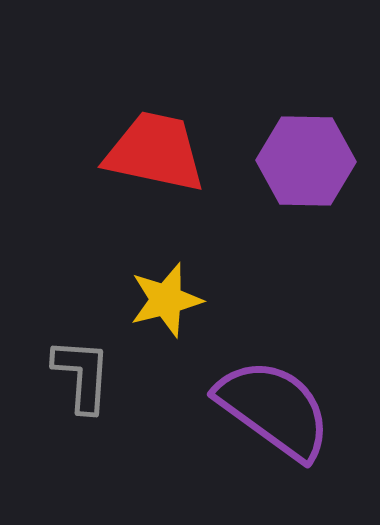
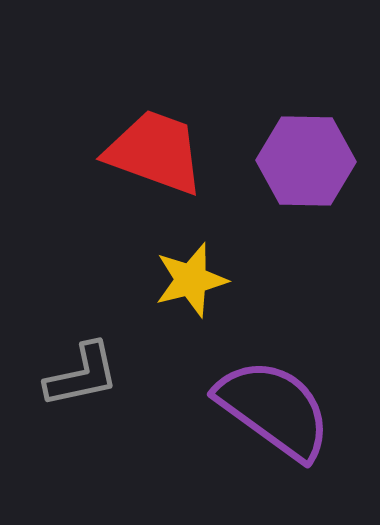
red trapezoid: rotated 8 degrees clockwise
yellow star: moved 25 px right, 20 px up
gray L-shape: rotated 74 degrees clockwise
